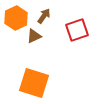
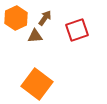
brown arrow: moved 1 px right, 2 px down
brown triangle: moved 1 px right; rotated 21 degrees clockwise
orange square: moved 3 px right, 1 px down; rotated 20 degrees clockwise
